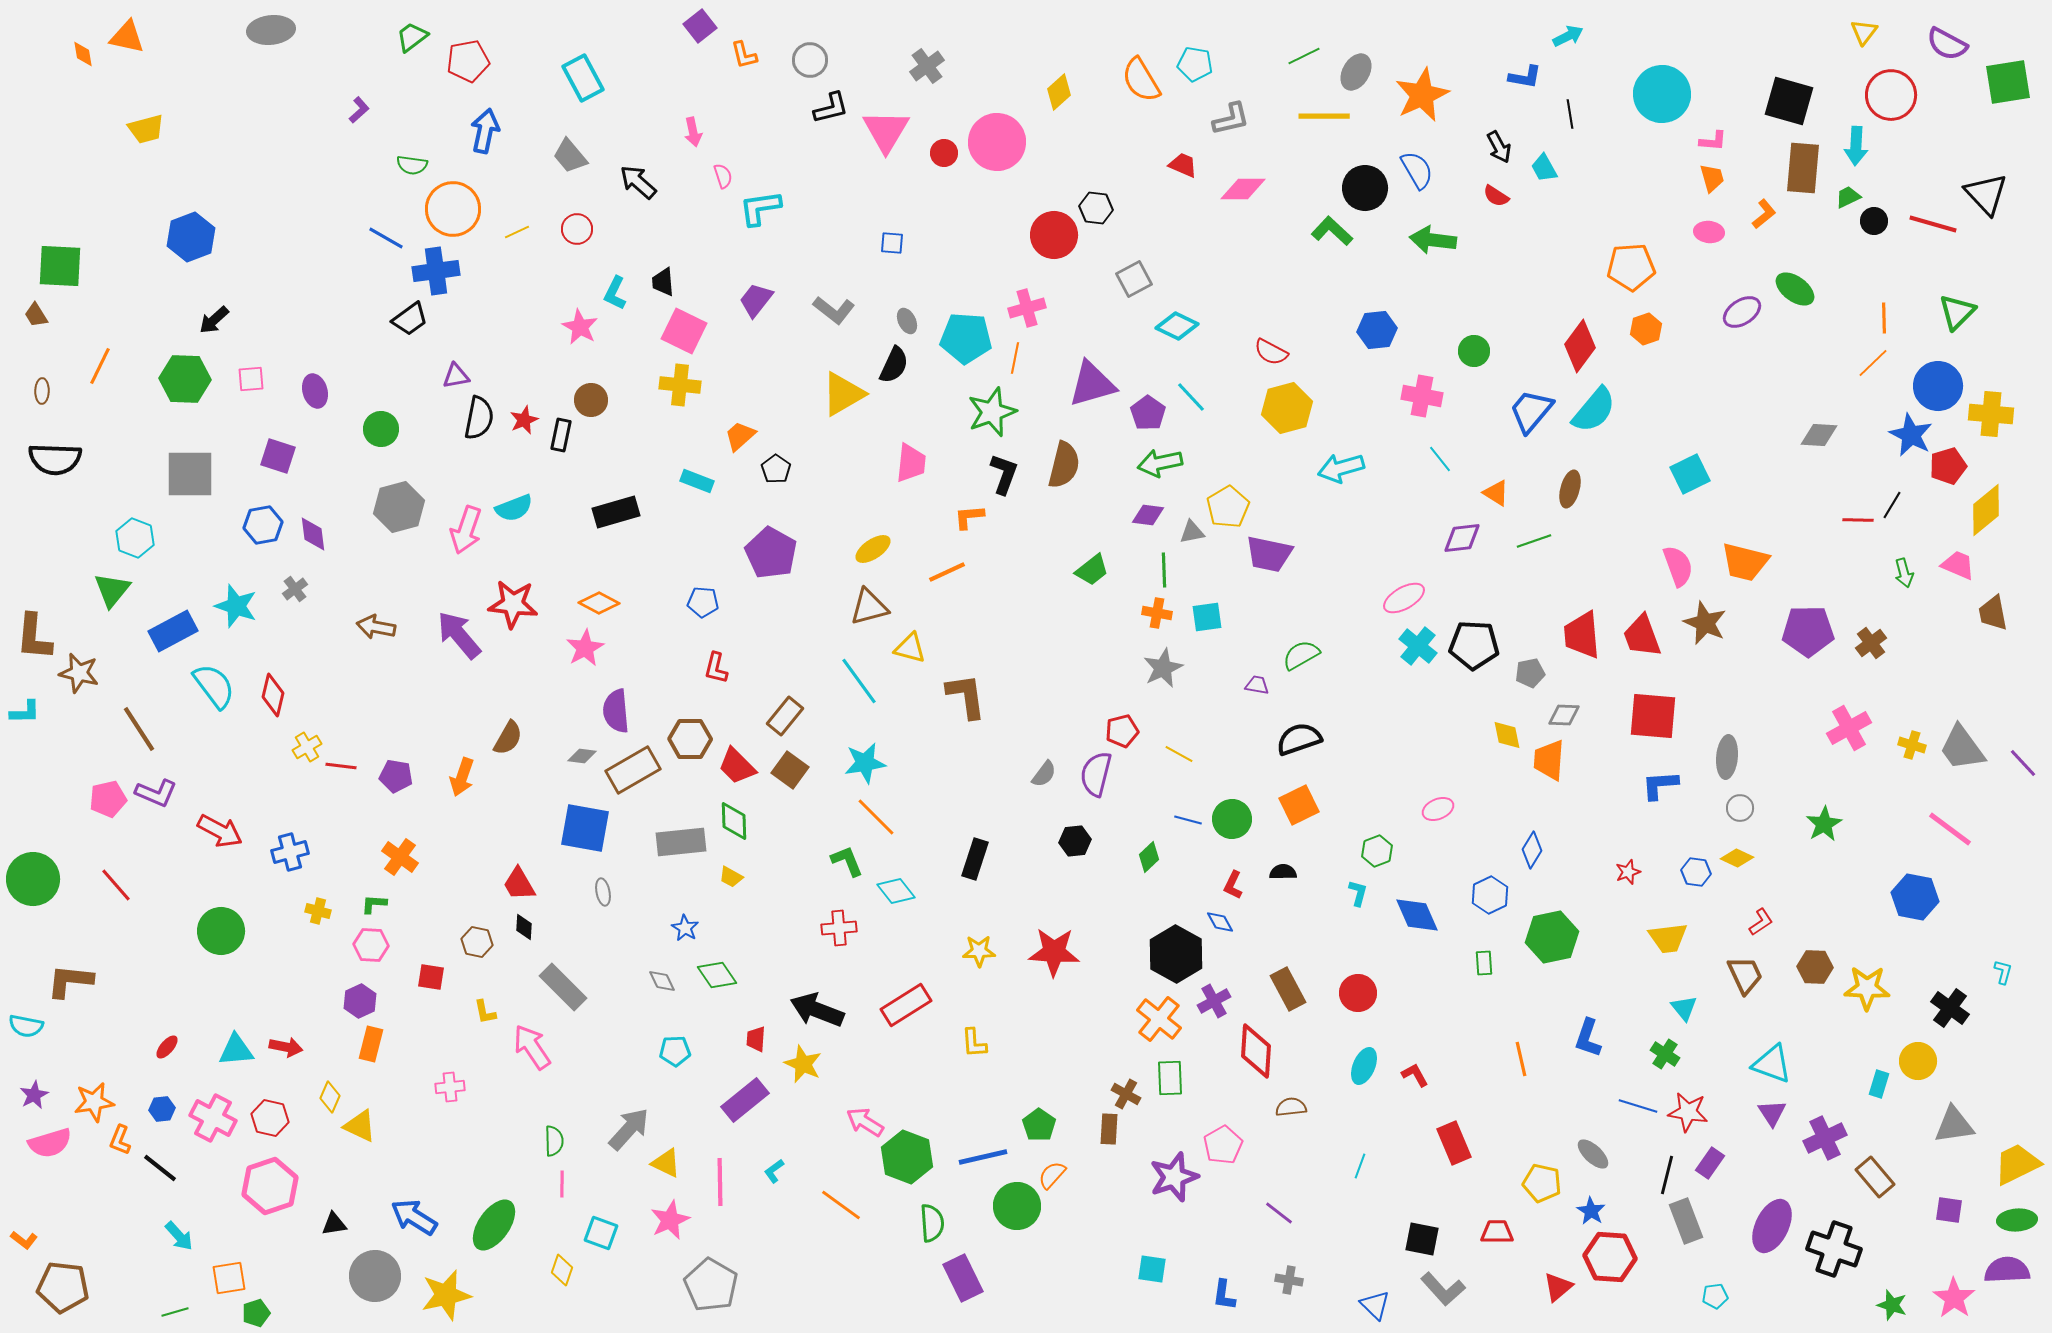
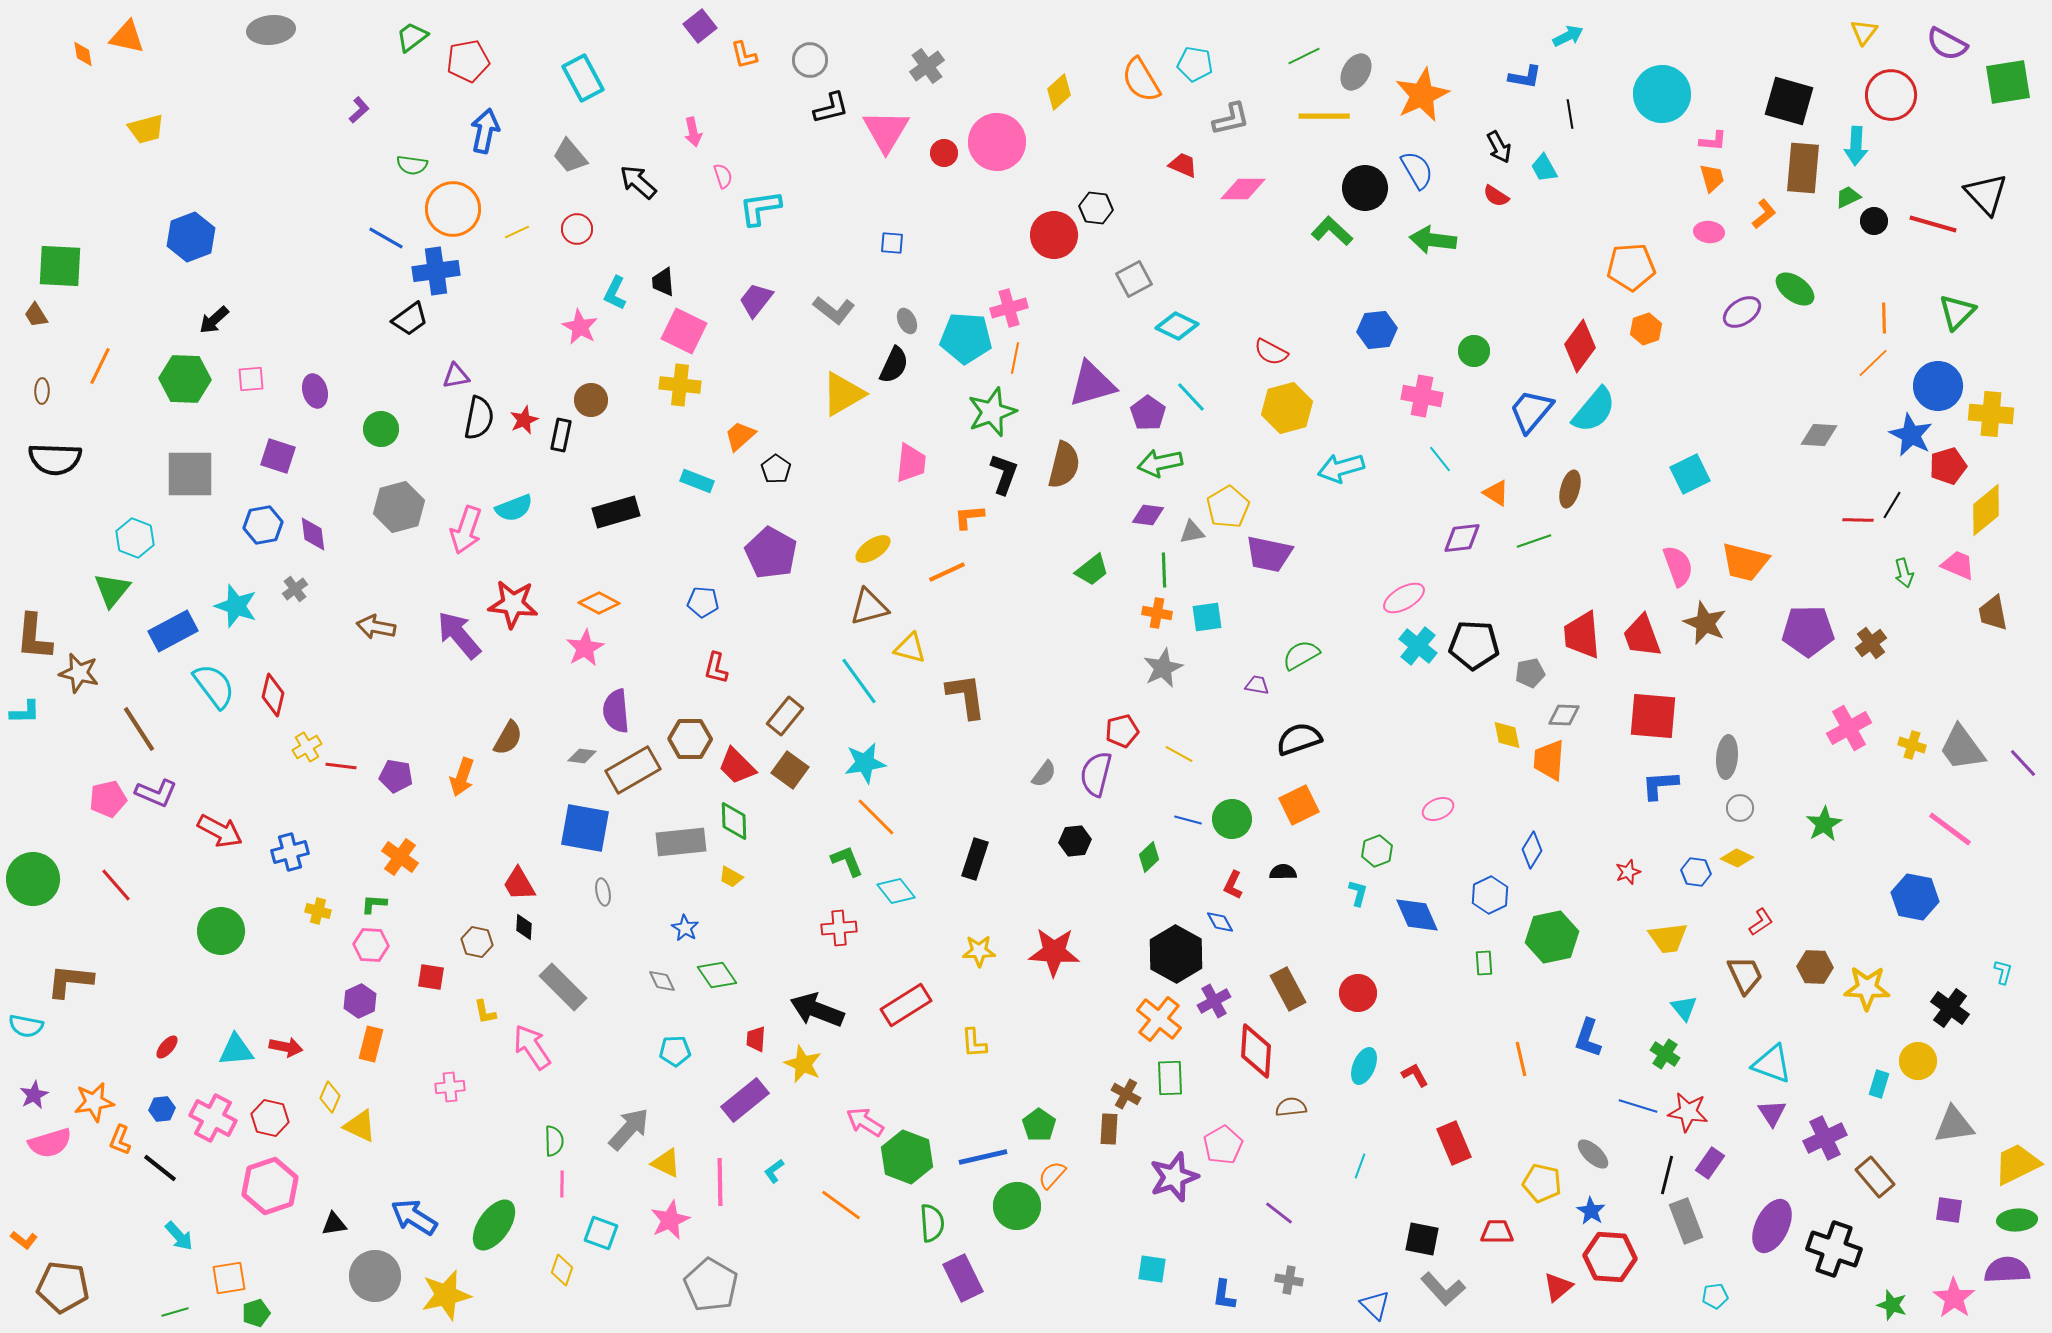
pink cross at (1027, 308): moved 18 px left
